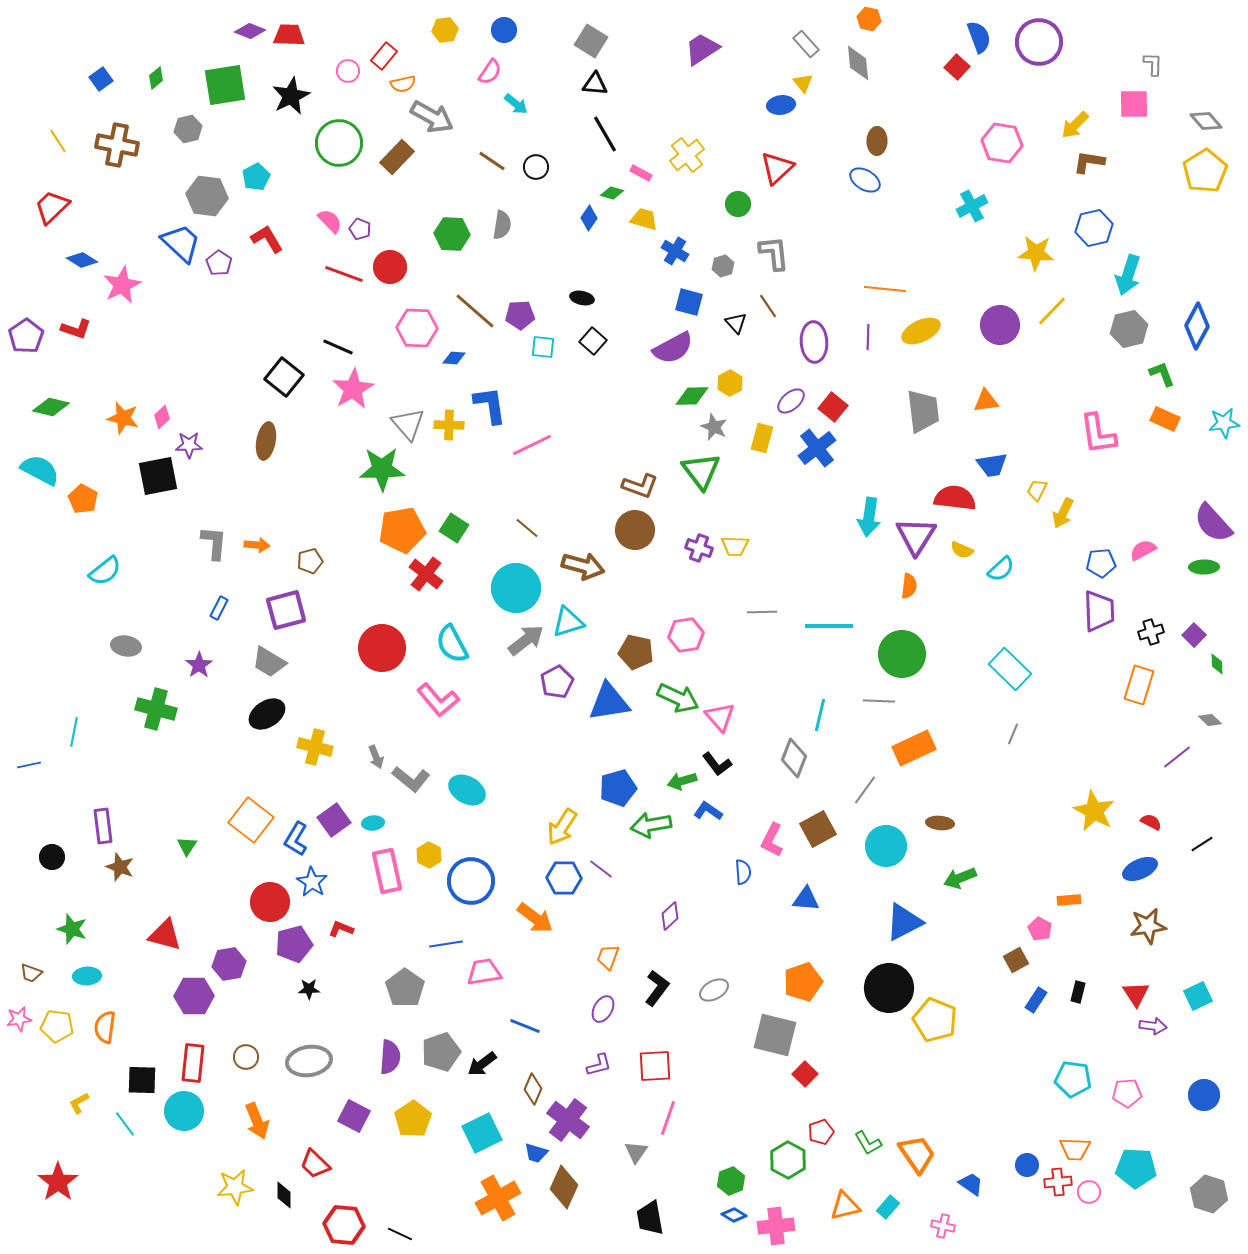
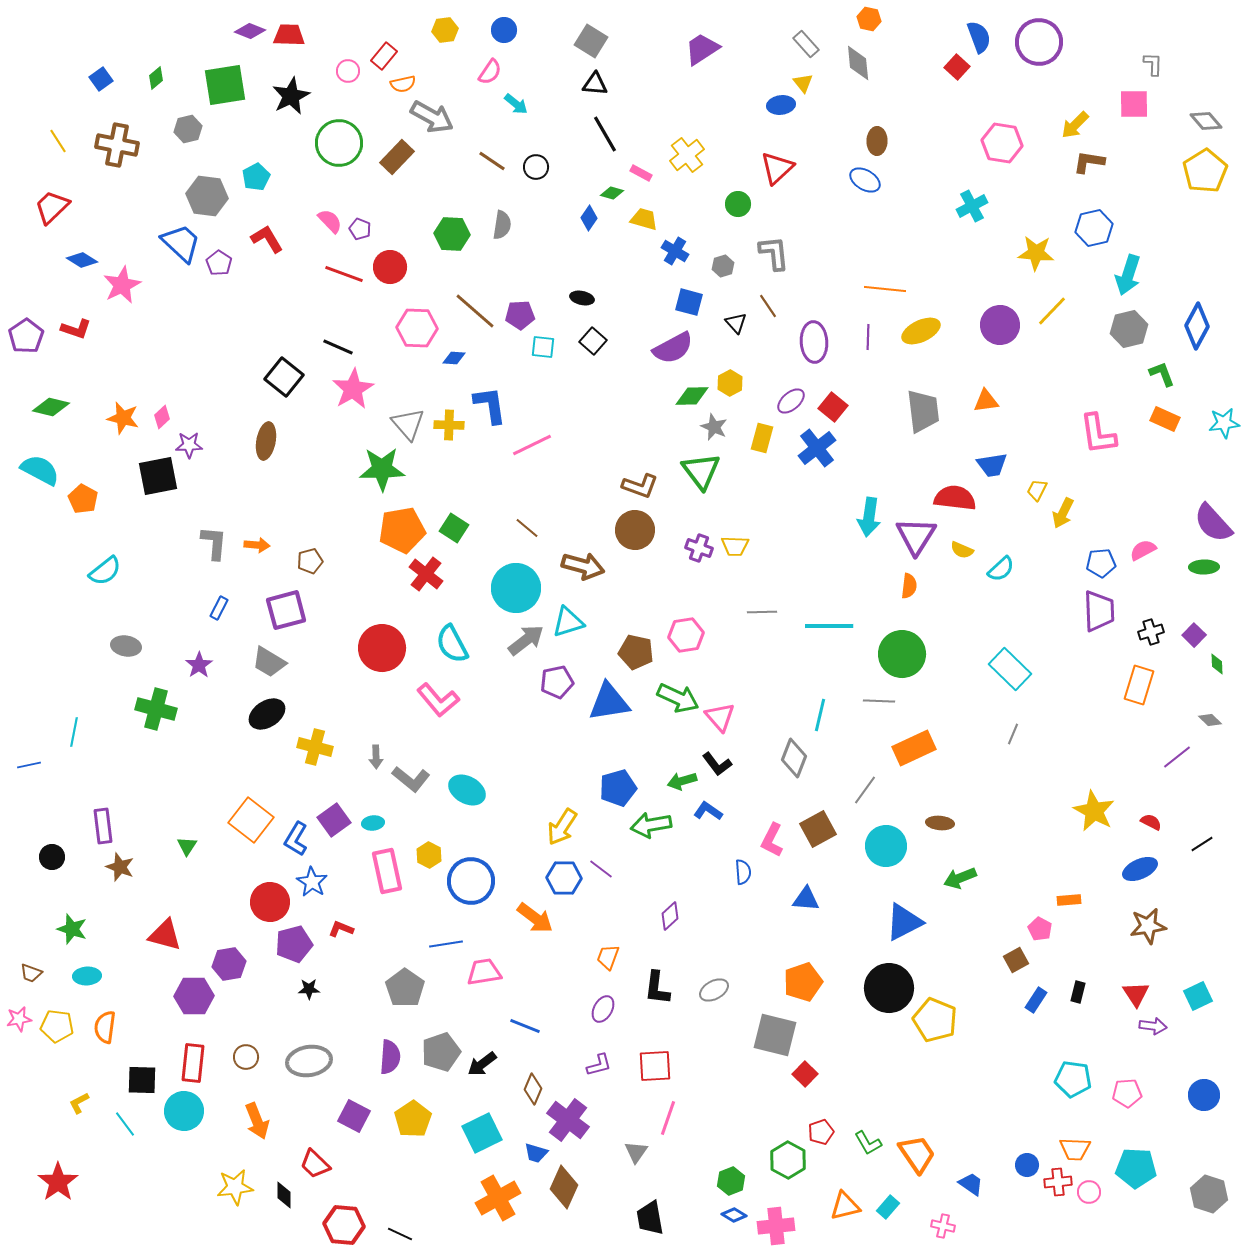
purple pentagon at (557, 682): rotated 16 degrees clockwise
gray arrow at (376, 757): rotated 20 degrees clockwise
black L-shape at (657, 988): rotated 150 degrees clockwise
